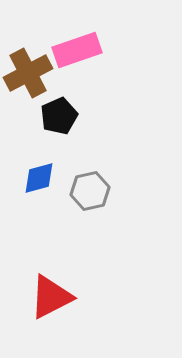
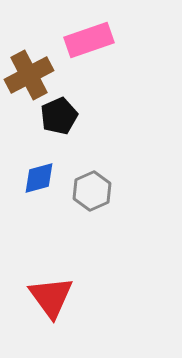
pink rectangle: moved 12 px right, 10 px up
brown cross: moved 1 px right, 2 px down
gray hexagon: moved 2 px right; rotated 12 degrees counterclockwise
red triangle: rotated 39 degrees counterclockwise
